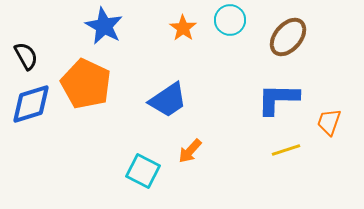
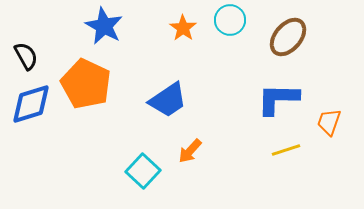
cyan square: rotated 16 degrees clockwise
